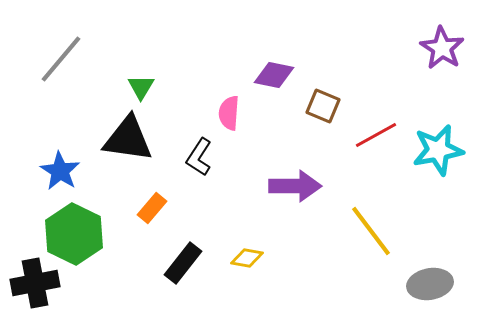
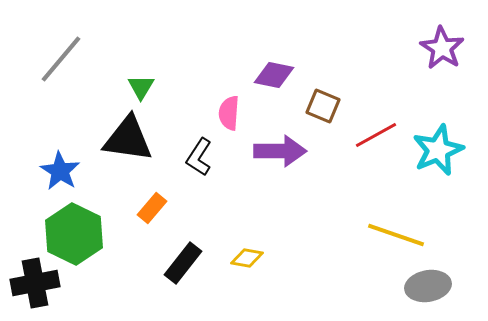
cyan star: rotated 12 degrees counterclockwise
purple arrow: moved 15 px left, 35 px up
yellow line: moved 25 px right, 4 px down; rotated 34 degrees counterclockwise
gray ellipse: moved 2 px left, 2 px down
